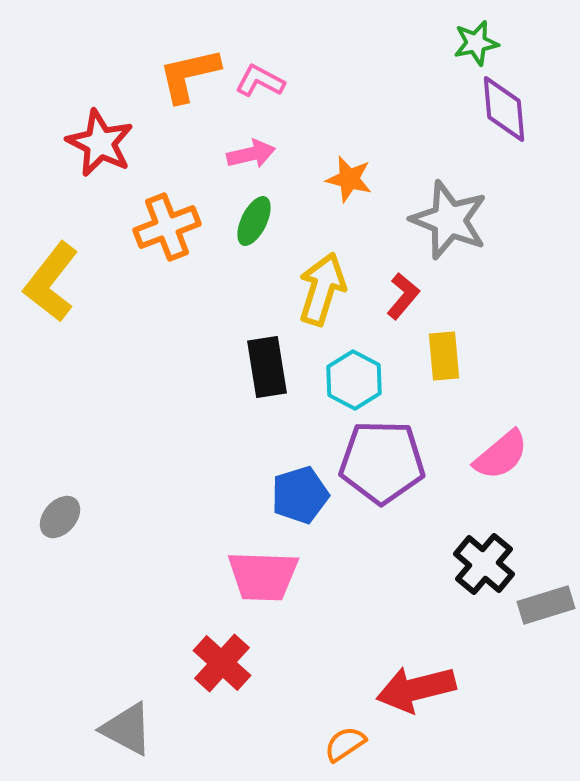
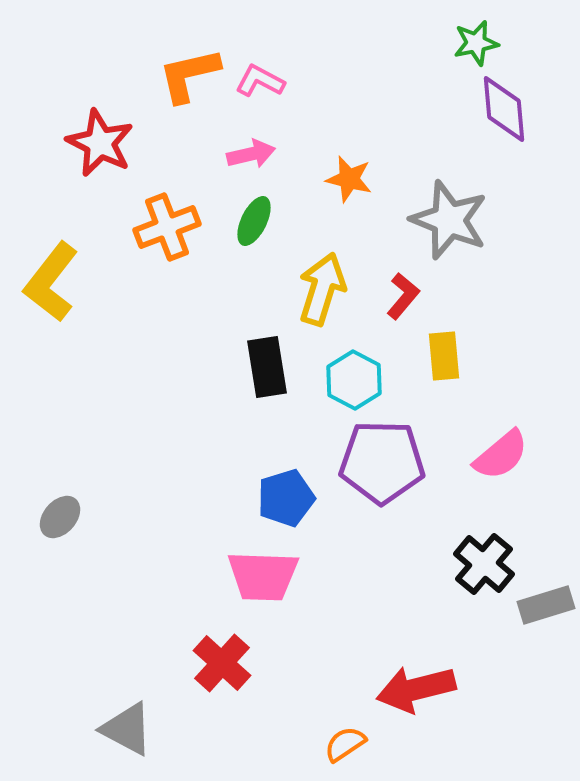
blue pentagon: moved 14 px left, 3 px down
